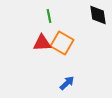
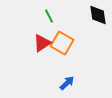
green line: rotated 16 degrees counterclockwise
red triangle: rotated 30 degrees counterclockwise
